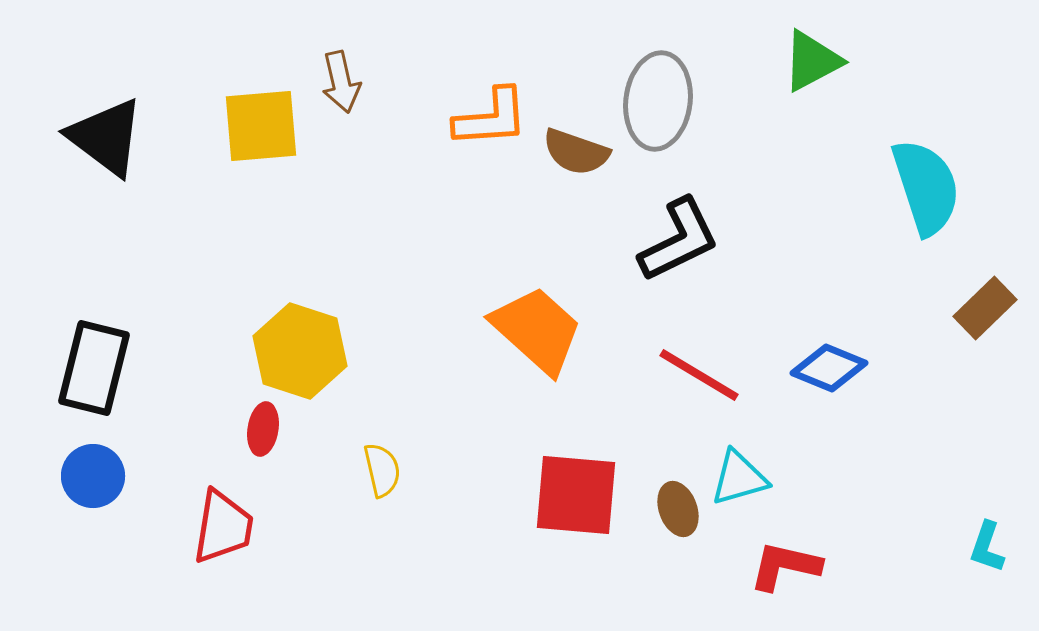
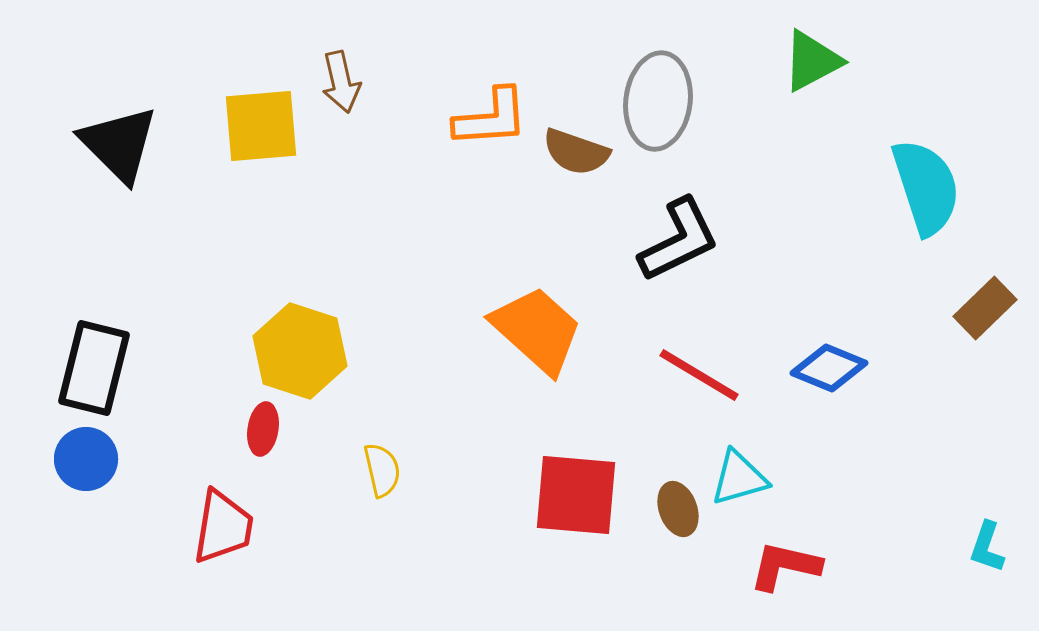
black triangle: moved 13 px right, 7 px down; rotated 8 degrees clockwise
blue circle: moved 7 px left, 17 px up
